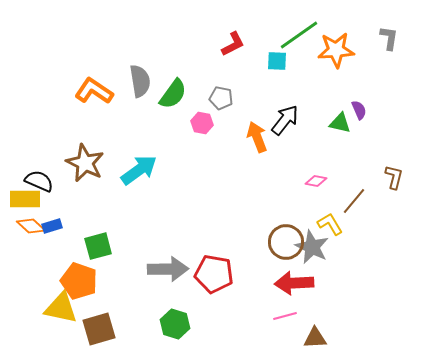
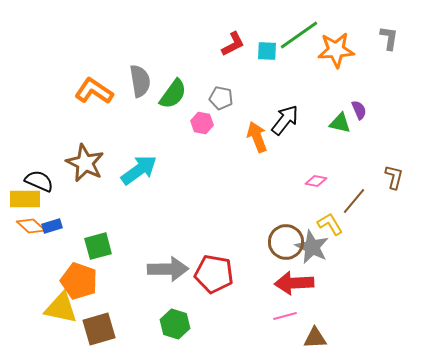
cyan square: moved 10 px left, 10 px up
